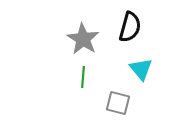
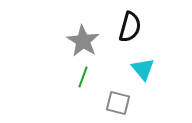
gray star: moved 2 px down
cyan triangle: moved 2 px right
green line: rotated 15 degrees clockwise
